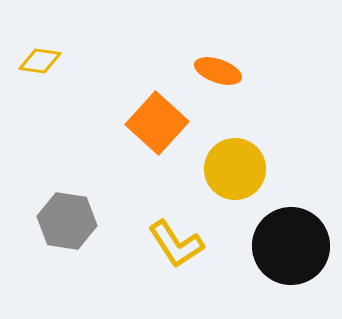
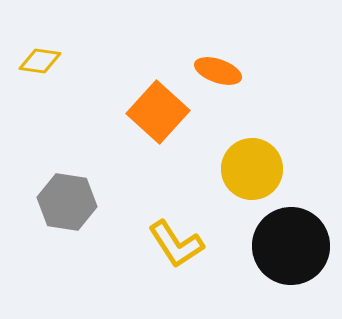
orange square: moved 1 px right, 11 px up
yellow circle: moved 17 px right
gray hexagon: moved 19 px up
